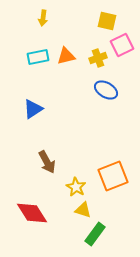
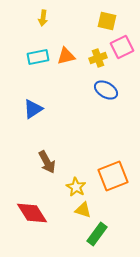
pink square: moved 2 px down
green rectangle: moved 2 px right
